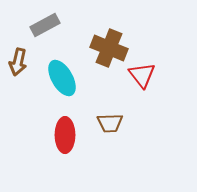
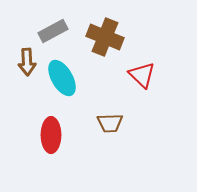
gray rectangle: moved 8 px right, 6 px down
brown cross: moved 4 px left, 11 px up
brown arrow: moved 9 px right; rotated 16 degrees counterclockwise
red triangle: rotated 8 degrees counterclockwise
red ellipse: moved 14 px left
